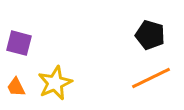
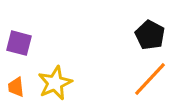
black pentagon: rotated 12 degrees clockwise
orange line: moved 1 px left, 1 px down; rotated 21 degrees counterclockwise
orange trapezoid: rotated 20 degrees clockwise
